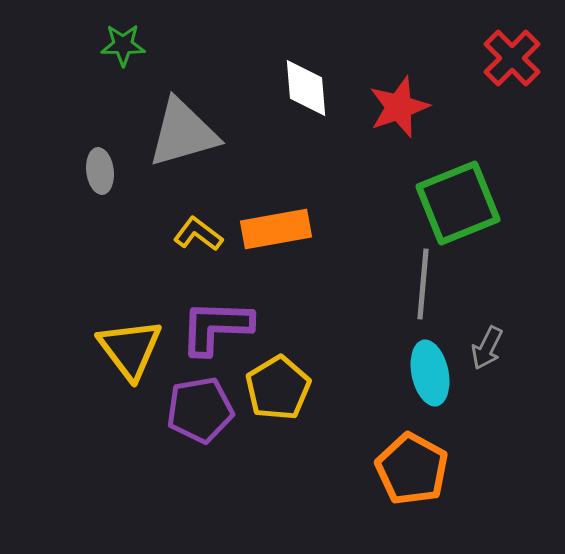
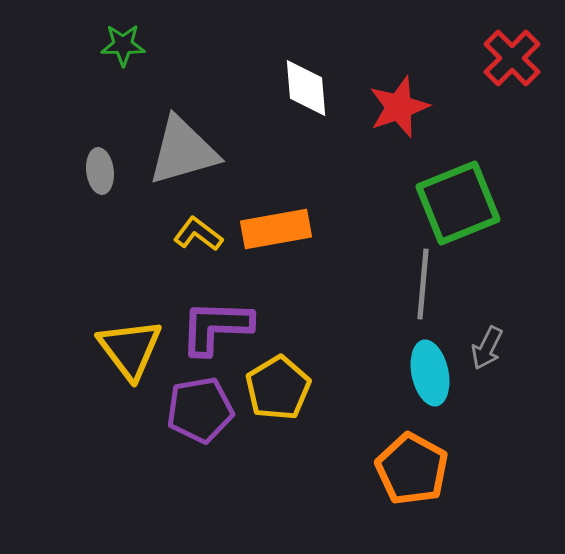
gray triangle: moved 18 px down
